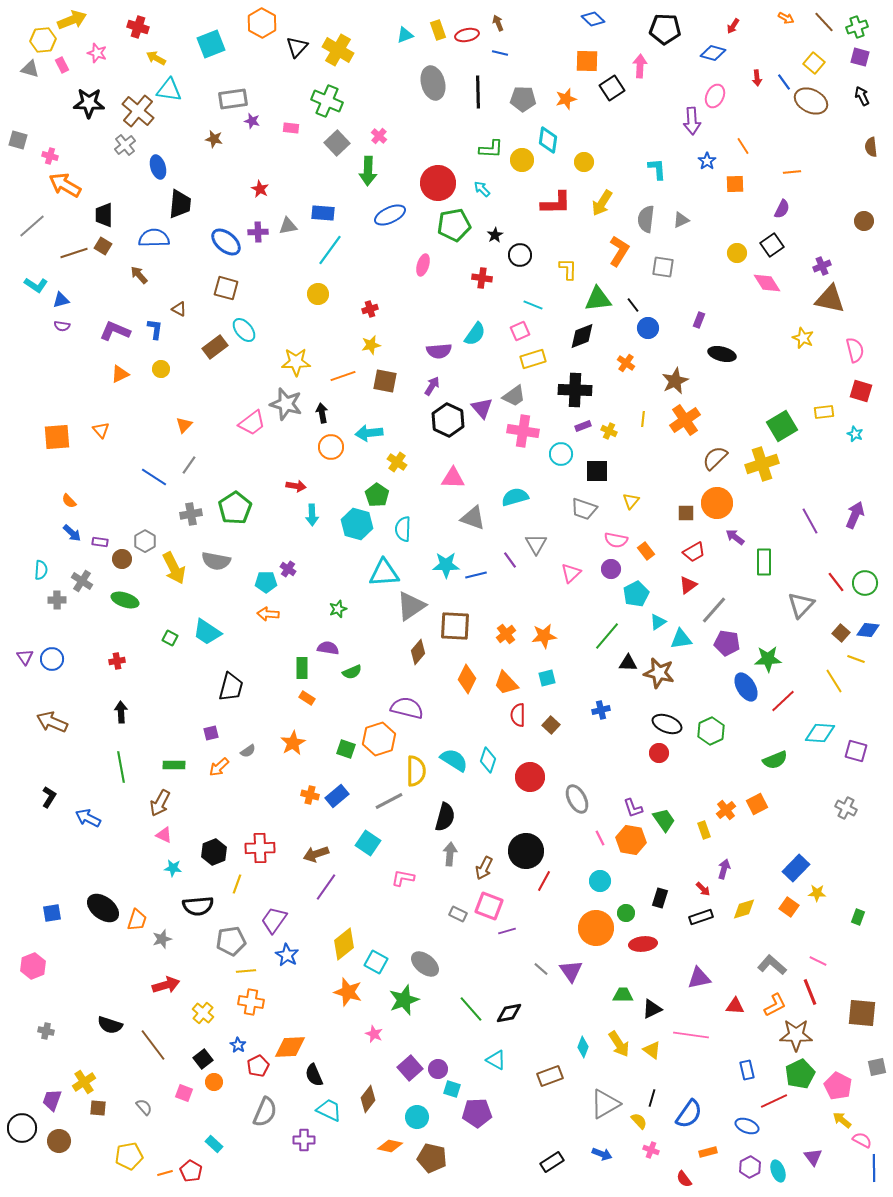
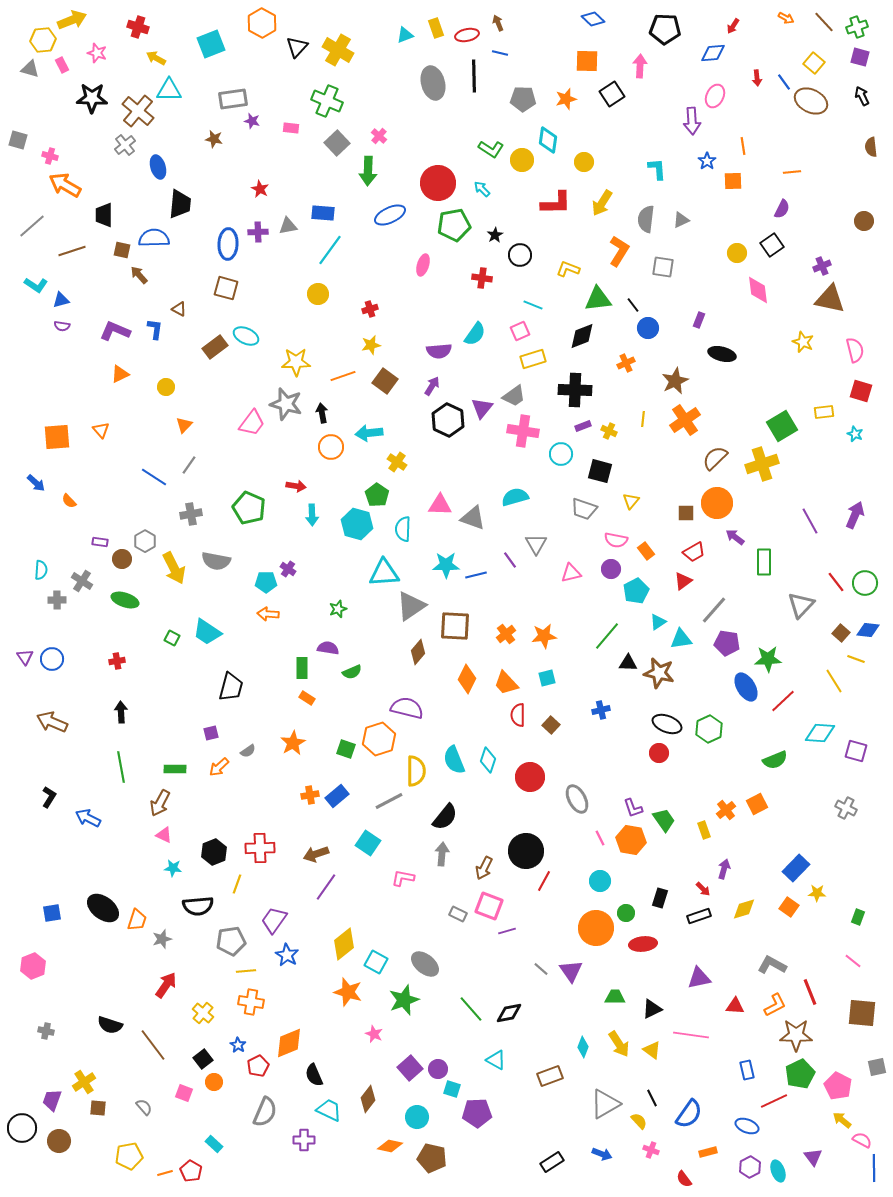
yellow rectangle at (438, 30): moved 2 px left, 2 px up
blue diamond at (713, 53): rotated 20 degrees counterclockwise
black square at (612, 88): moved 6 px down
cyan triangle at (169, 90): rotated 8 degrees counterclockwise
black line at (478, 92): moved 4 px left, 16 px up
black star at (89, 103): moved 3 px right, 5 px up
orange line at (743, 146): rotated 24 degrees clockwise
green L-shape at (491, 149): rotated 30 degrees clockwise
orange square at (735, 184): moved 2 px left, 3 px up
blue ellipse at (226, 242): moved 2 px right, 2 px down; rotated 52 degrees clockwise
brown square at (103, 246): moved 19 px right, 4 px down; rotated 18 degrees counterclockwise
brown line at (74, 253): moved 2 px left, 2 px up
yellow L-shape at (568, 269): rotated 70 degrees counterclockwise
pink diamond at (767, 283): moved 9 px left, 7 px down; rotated 24 degrees clockwise
cyan ellipse at (244, 330): moved 2 px right, 6 px down; rotated 25 degrees counterclockwise
yellow star at (803, 338): moved 4 px down
orange cross at (626, 363): rotated 30 degrees clockwise
yellow circle at (161, 369): moved 5 px right, 18 px down
brown square at (385, 381): rotated 25 degrees clockwise
purple triangle at (482, 408): rotated 20 degrees clockwise
pink trapezoid at (252, 423): rotated 16 degrees counterclockwise
black square at (597, 471): moved 3 px right; rotated 15 degrees clockwise
pink triangle at (453, 478): moved 13 px left, 27 px down
green pentagon at (235, 508): moved 14 px right; rotated 16 degrees counterclockwise
blue arrow at (72, 533): moved 36 px left, 50 px up
pink triangle at (571, 573): rotated 30 degrees clockwise
red triangle at (688, 585): moved 5 px left, 4 px up
cyan pentagon at (636, 594): moved 3 px up
green square at (170, 638): moved 2 px right
green hexagon at (711, 731): moved 2 px left, 2 px up
cyan semicircle at (454, 760): rotated 144 degrees counterclockwise
green rectangle at (174, 765): moved 1 px right, 4 px down
orange cross at (310, 795): rotated 24 degrees counterclockwise
black semicircle at (445, 817): rotated 24 degrees clockwise
gray arrow at (450, 854): moved 8 px left
black rectangle at (701, 917): moved 2 px left, 1 px up
pink line at (818, 961): moved 35 px right; rotated 12 degrees clockwise
gray L-shape at (772, 965): rotated 12 degrees counterclockwise
red arrow at (166, 985): rotated 40 degrees counterclockwise
green trapezoid at (623, 995): moved 8 px left, 2 px down
orange diamond at (290, 1047): moved 1 px left, 4 px up; rotated 20 degrees counterclockwise
black line at (652, 1098): rotated 42 degrees counterclockwise
